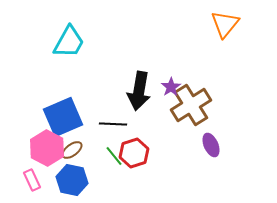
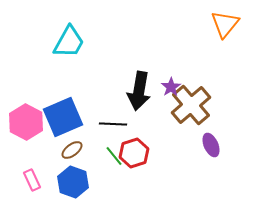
brown cross: rotated 9 degrees counterclockwise
pink hexagon: moved 21 px left, 26 px up
blue hexagon: moved 1 px right, 2 px down; rotated 8 degrees clockwise
